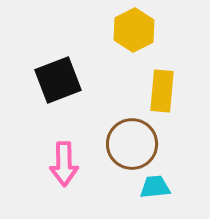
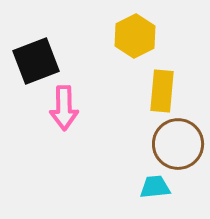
yellow hexagon: moved 1 px right, 6 px down
black square: moved 22 px left, 19 px up
brown circle: moved 46 px right
pink arrow: moved 56 px up
